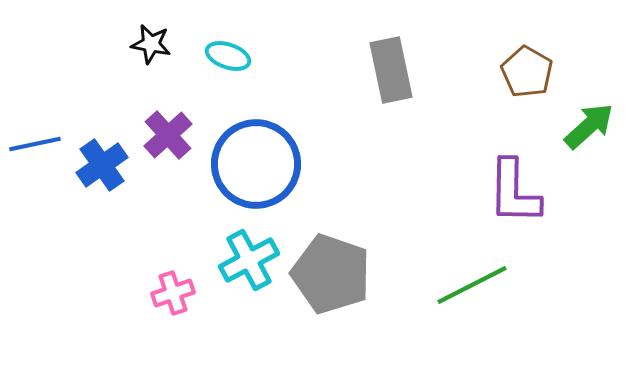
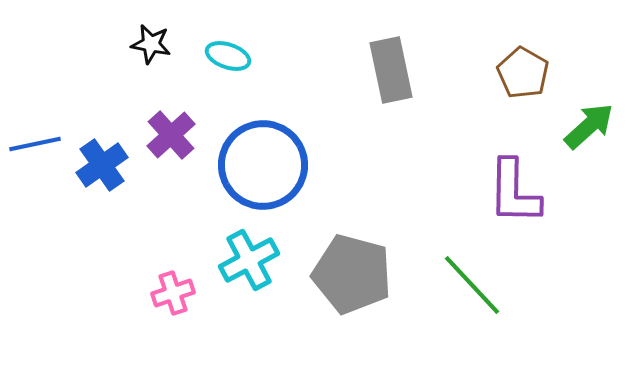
brown pentagon: moved 4 px left, 1 px down
purple cross: moved 3 px right
blue circle: moved 7 px right, 1 px down
gray pentagon: moved 21 px right; rotated 4 degrees counterclockwise
green line: rotated 74 degrees clockwise
